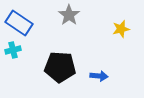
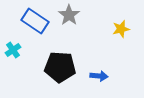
blue rectangle: moved 16 px right, 2 px up
cyan cross: rotated 21 degrees counterclockwise
